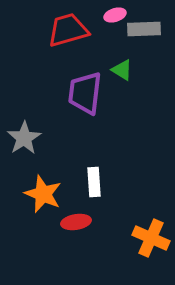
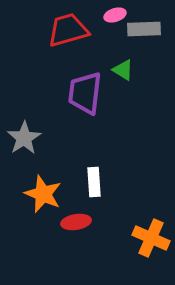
green triangle: moved 1 px right
